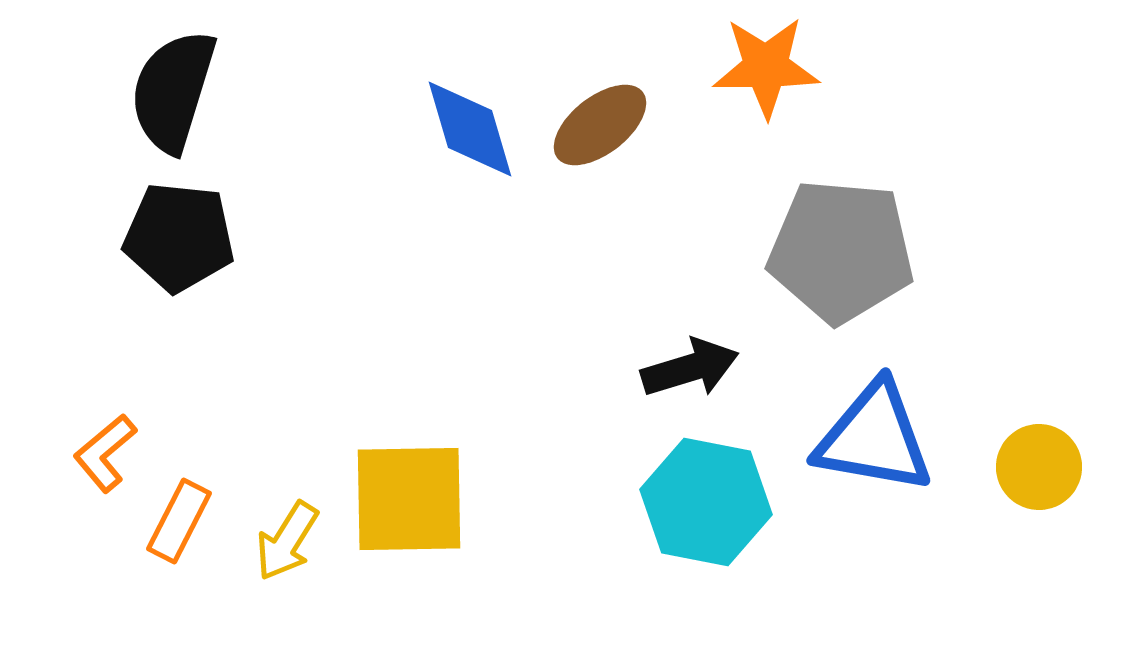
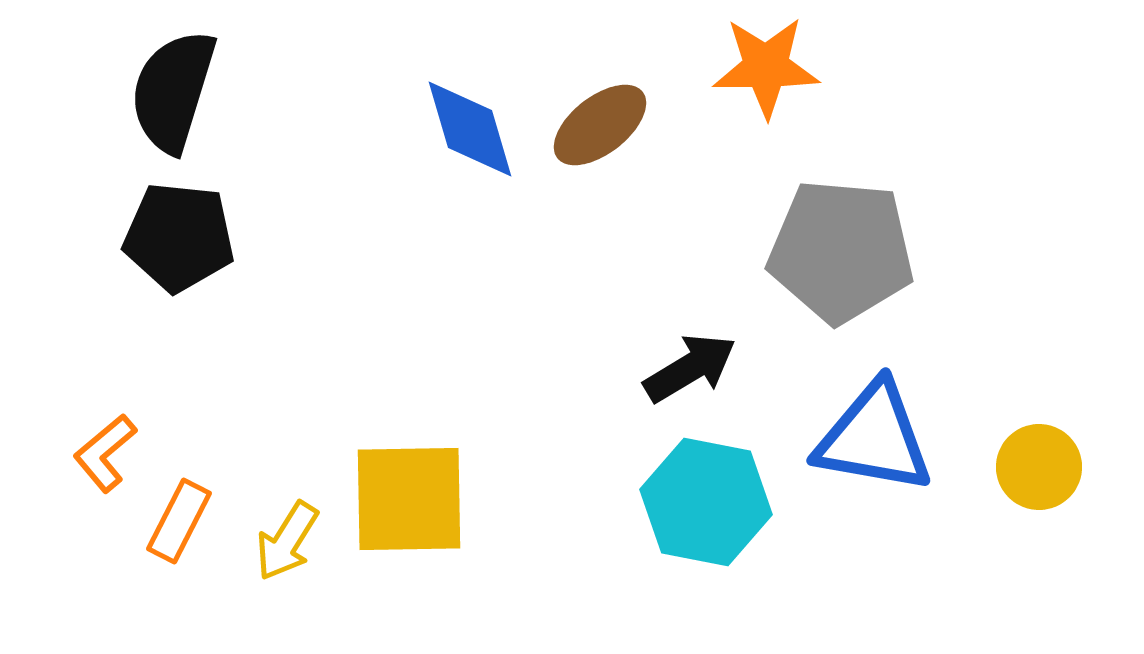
black arrow: rotated 14 degrees counterclockwise
